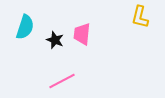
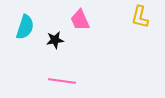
pink trapezoid: moved 2 px left, 14 px up; rotated 30 degrees counterclockwise
black star: rotated 30 degrees counterclockwise
pink line: rotated 36 degrees clockwise
